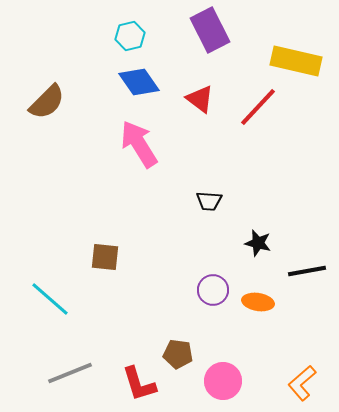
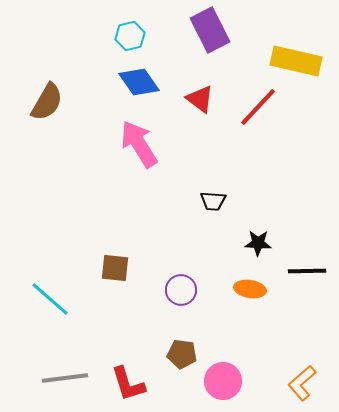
brown semicircle: rotated 15 degrees counterclockwise
black trapezoid: moved 4 px right
black star: rotated 12 degrees counterclockwise
brown square: moved 10 px right, 11 px down
black line: rotated 9 degrees clockwise
purple circle: moved 32 px left
orange ellipse: moved 8 px left, 13 px up
brown pentagon: moved 4 px right
gray line: moved 5 px left, 5 px down; rotated 15 degrees clockwise
red L-shape: moved 11 px left
